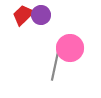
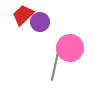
purple circle: moved 1 px left, 7 px down
